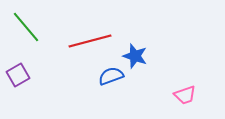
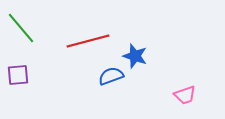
green line: moved 5 px left, 1 px down
red line: moved 2 px left
purple square: rotated 25 degrees clockwise
